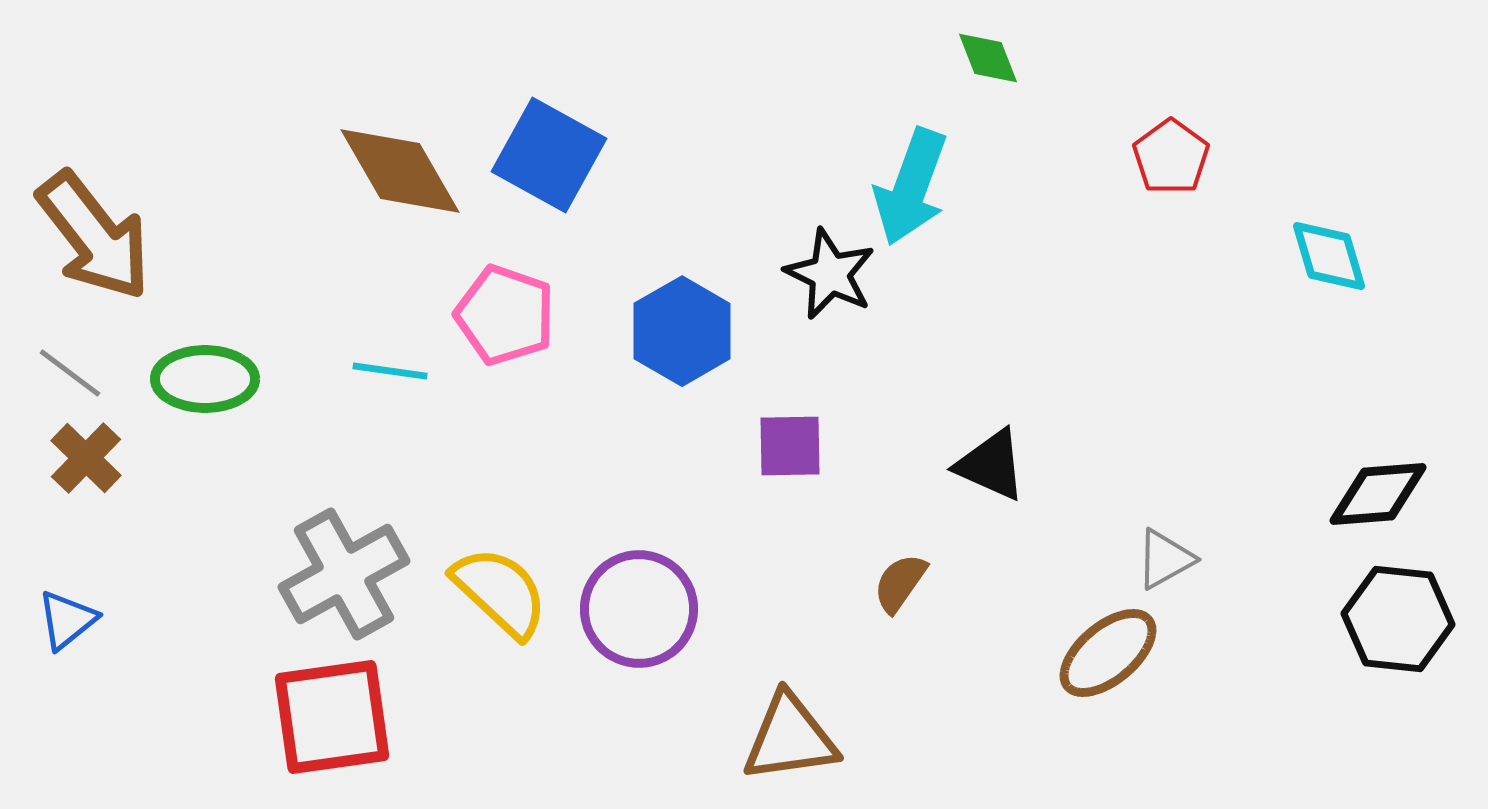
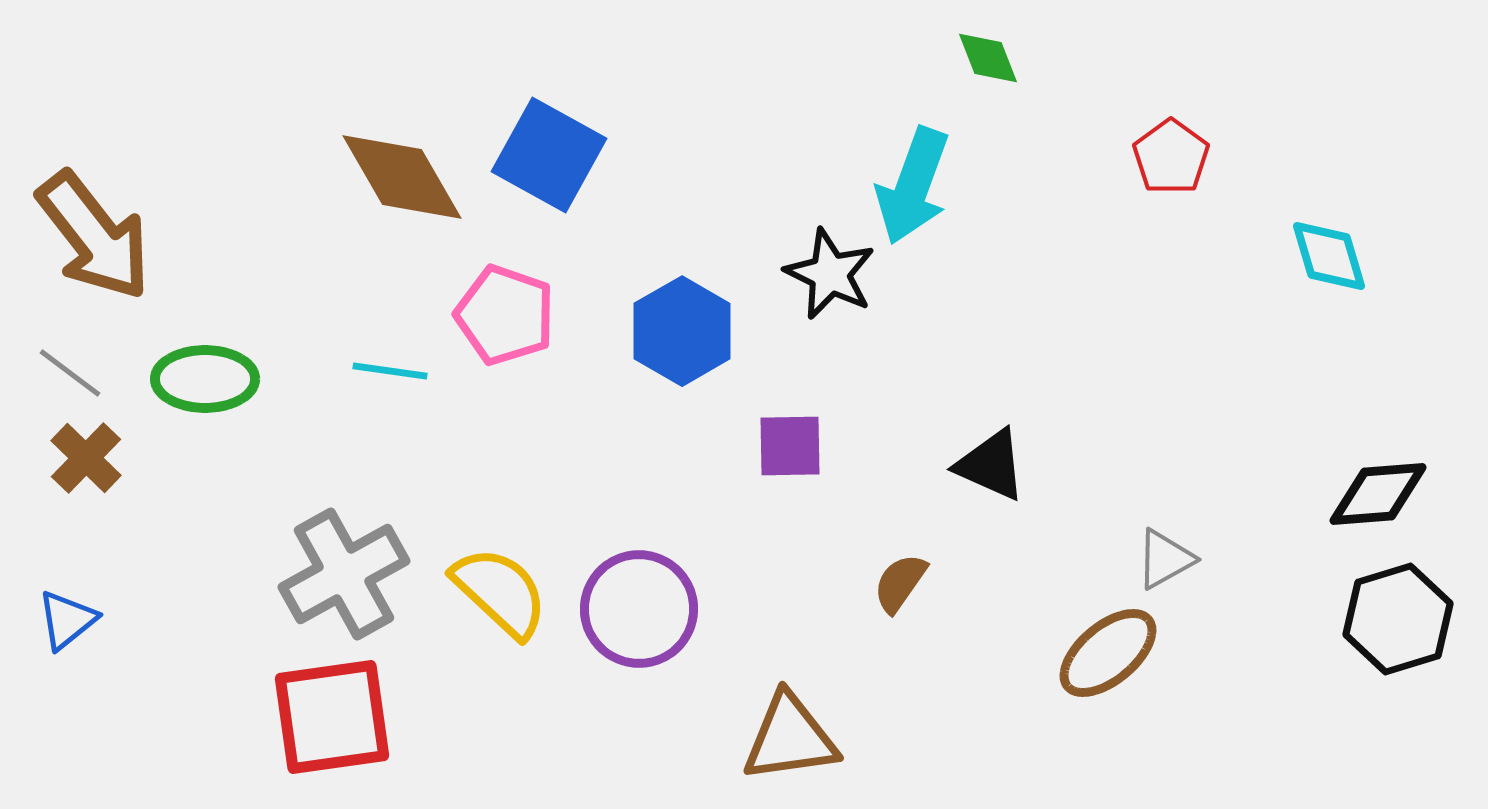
brown diamond: moved 2 px right, 6 px down
cyan arrow: moved 2 px right, 1 px up
black hexagon: rotated 23 degrees counterclockwise
